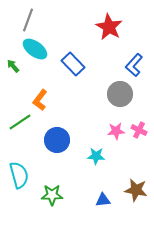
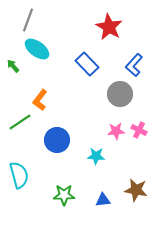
cyan ellipse: moved 2 px right
blue rectangle: moved 14 px right
green star: moved 12 px right
